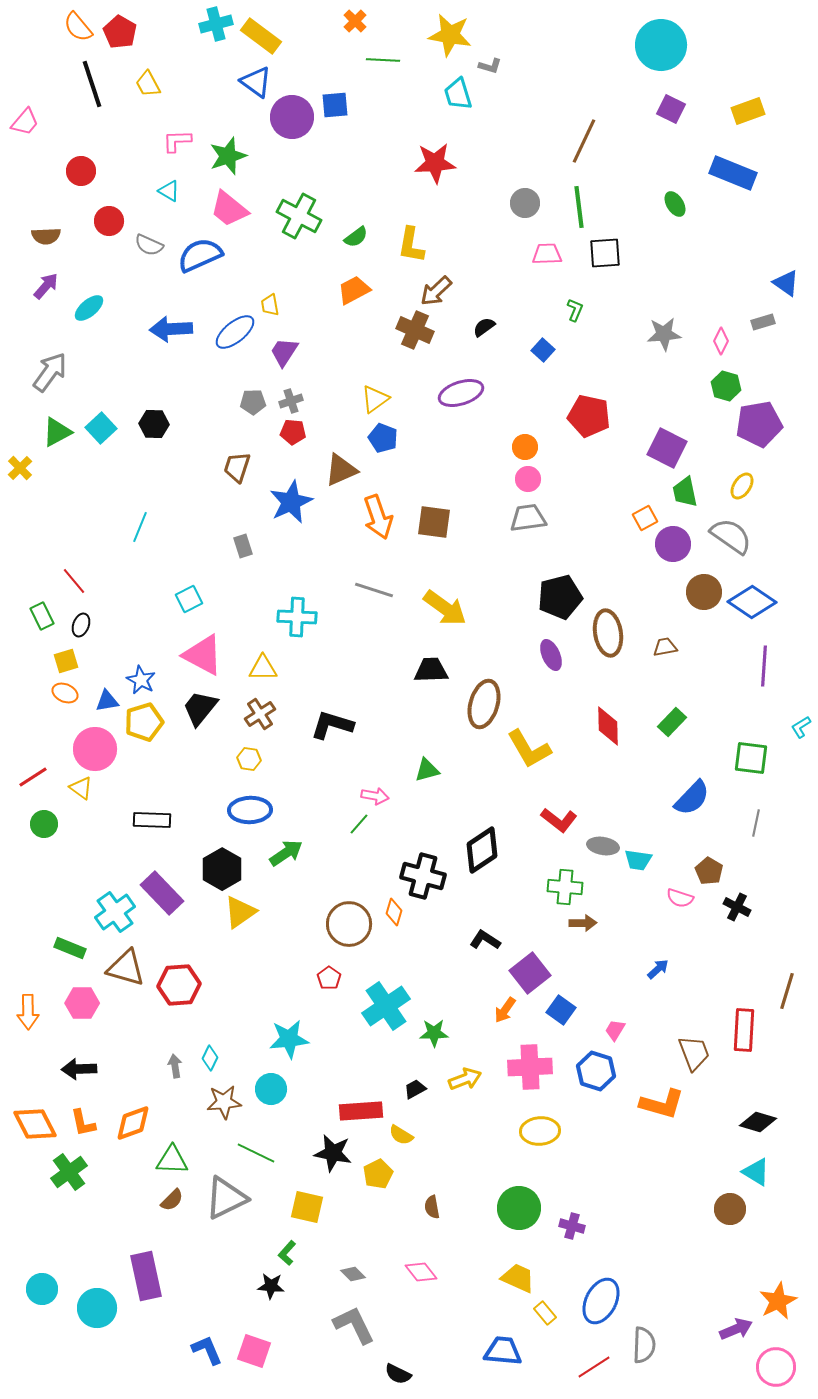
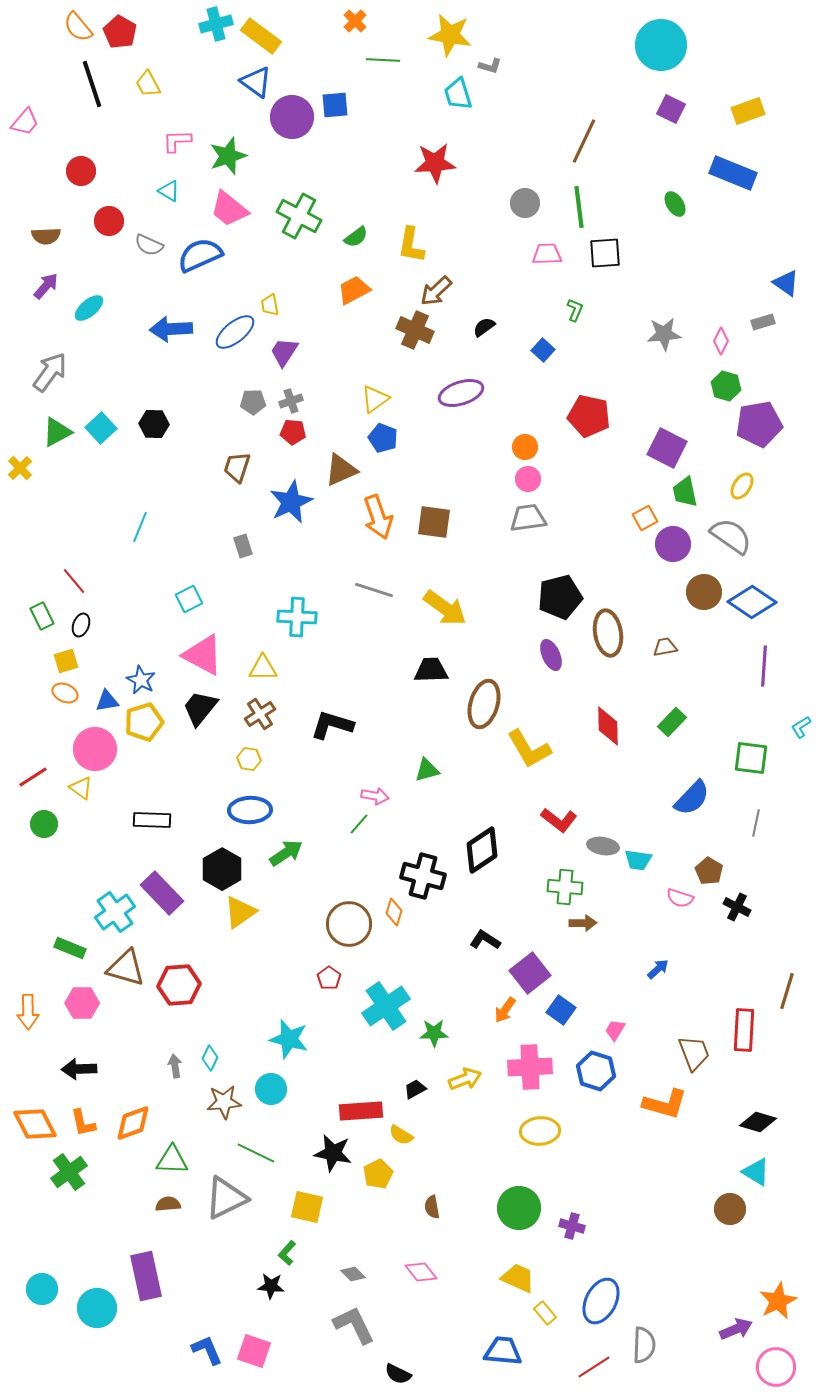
cyan star at (289, 1039): rotated 21 degrees clockwise
orange L-shape at (662, 1104): moved 3 px right
brown semicircle at (172, 1200): moved 4 px left, 4 px down; rotated 140 degrees counterclockwise
